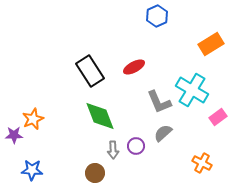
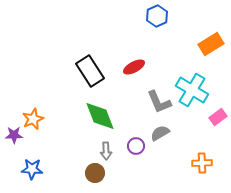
gray semicircle: moved 3 px left; rotated 12 degrees clockwise
gray arrow: moved 7 px left, 1 px down
orange cross: rotated 30 degrees counterclockwise
blue star: moved 1 px up
